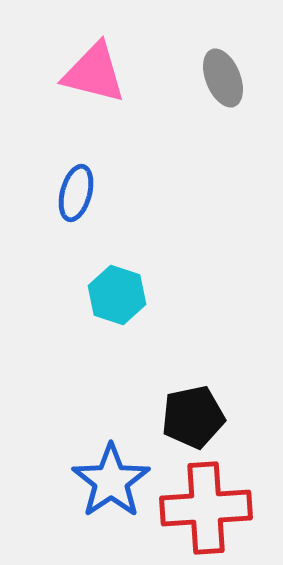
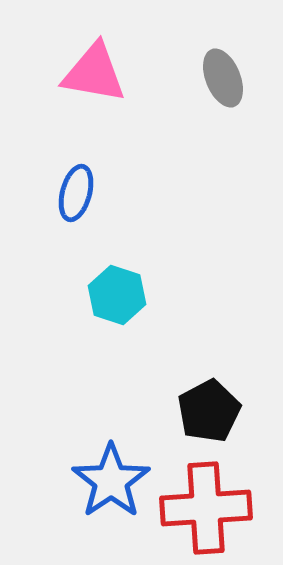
pink triangle: rotated 4 degrees counterclockwise
black pentagon: moved 16 px right, 6 px up; rotated 16 degrees counterclockwise
